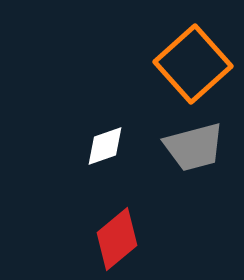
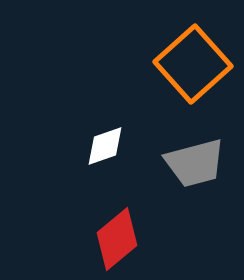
gray trapezoid: moved 1 px right, 16 px down
